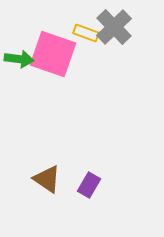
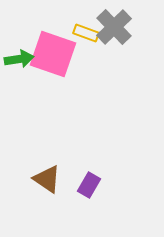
green arrow: rotated 16 degrees counterclockwise
